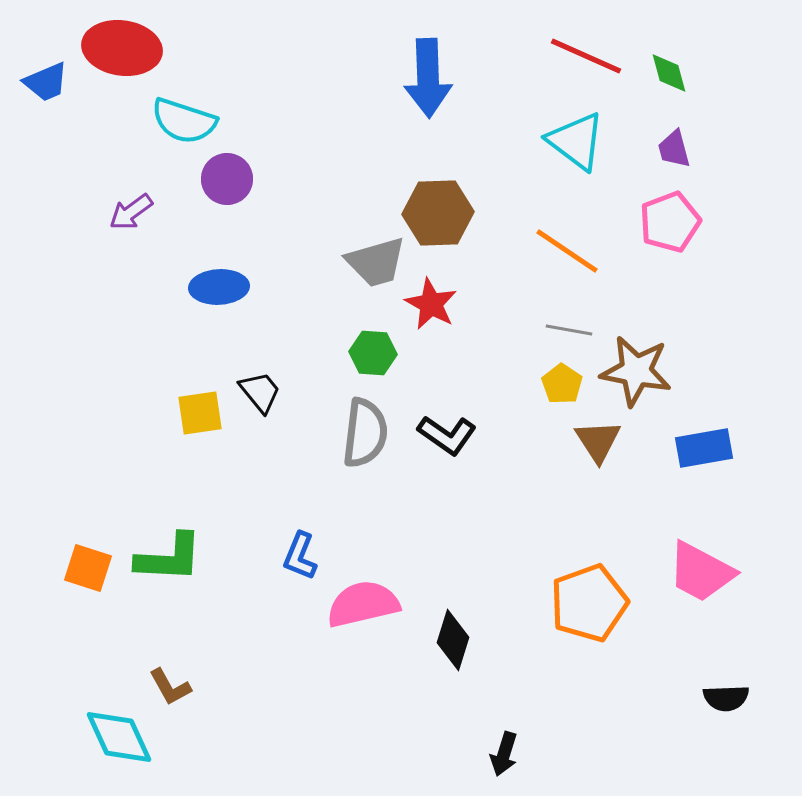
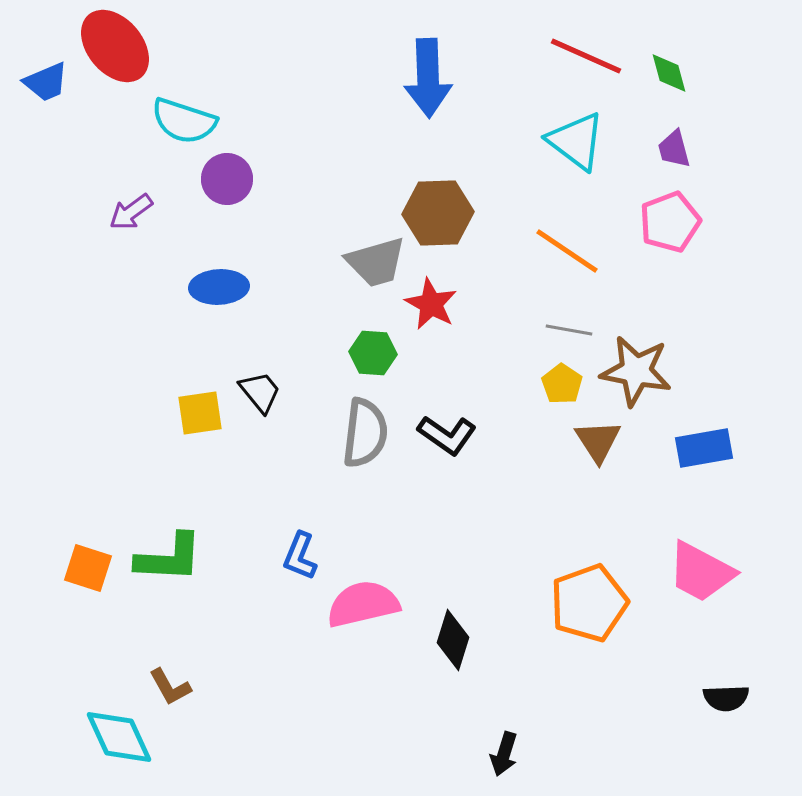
red ellipse: moved 7 px left, 2 px up; rotated 42 degrees clockwise
